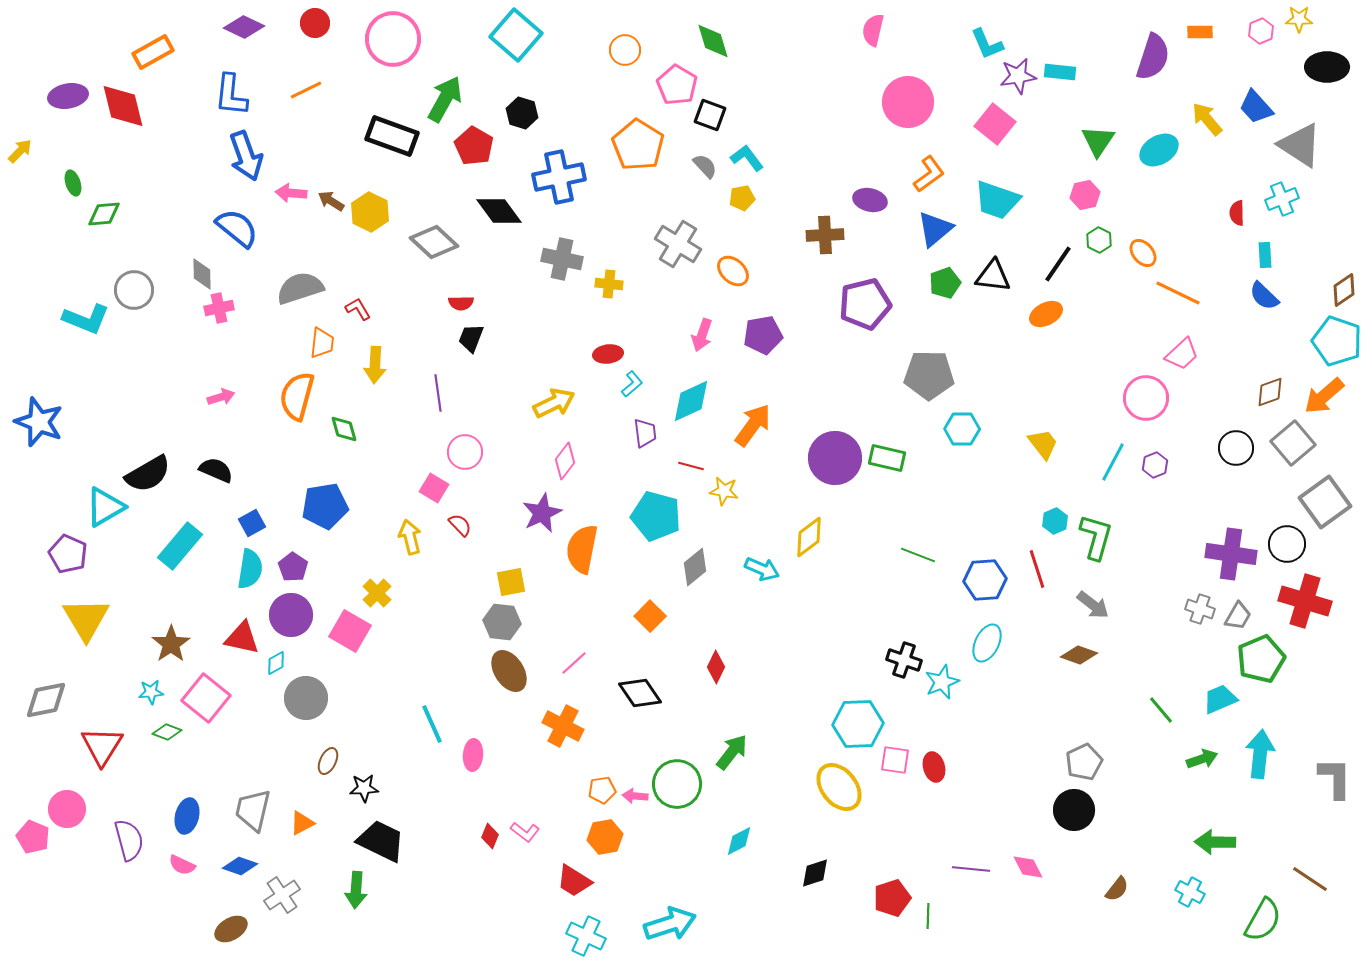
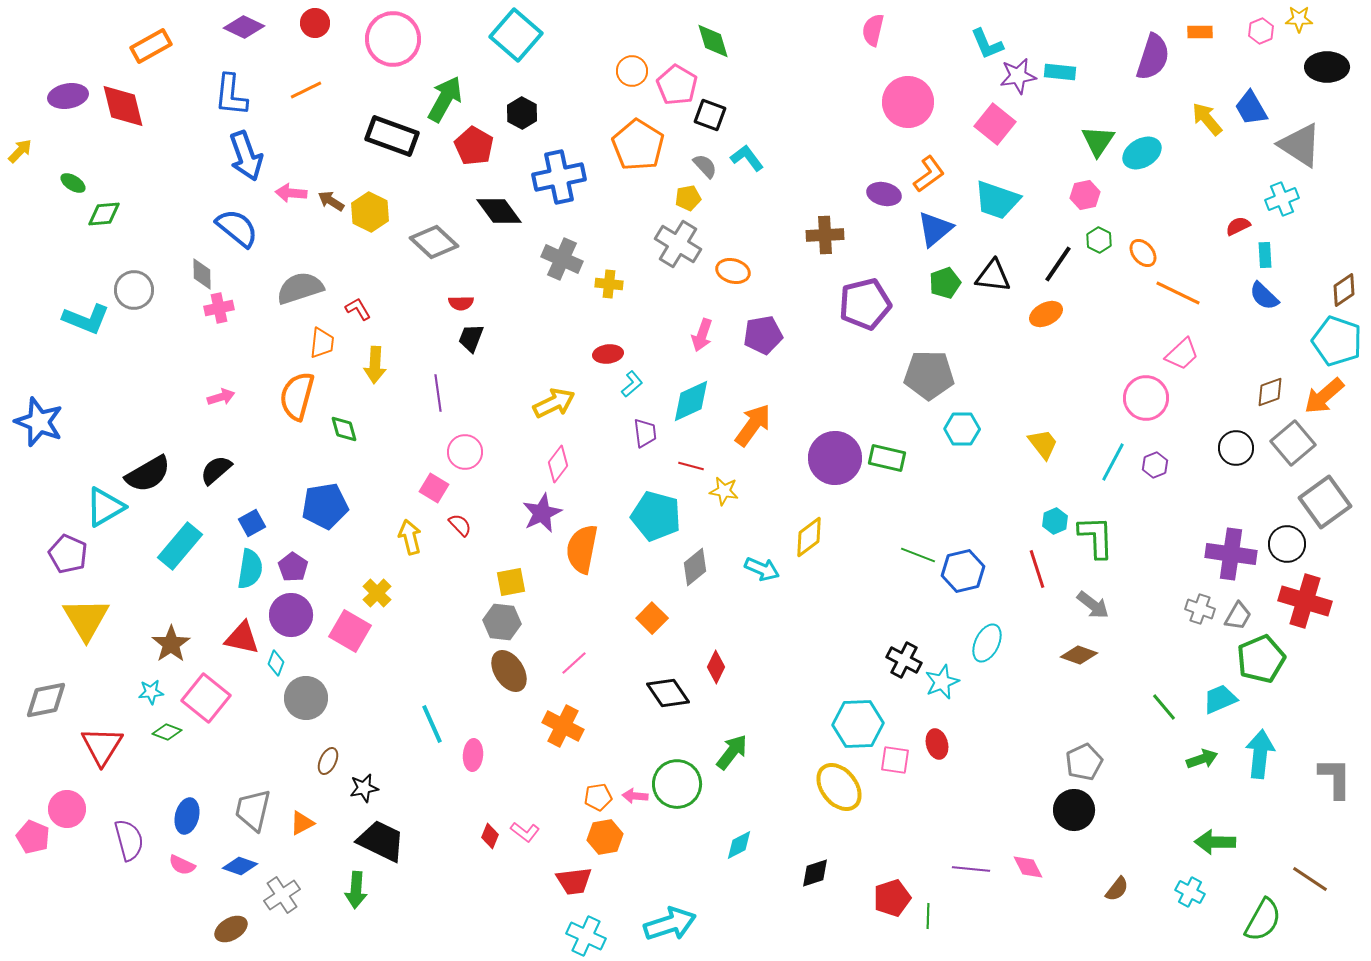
orange circle at (625, 50): moved 7 px right, 21 px down
orange rectangle at (153, 52): moved 2 px left, 6 px up
blue trapezoid at (1256, 107): moved 5 px left, 1 px down; rotated 12 degrees clockwise
black hexagon at (522, 113): rotated 12 degrees clockwise
cyan ellipse at (1159, 150): moved 17 px left, 3 px down
green ellipse at (73, 183): rotated 40 degrees counterclockwise
yellow pentagon at (742, 198): moved 54 px left
purple ellipse at (870, 200): moved 14 px right, 6 px up
red semicircle at (1237, 213): moved 1 px right, 13 px down; rotated 65 degrees clockwise
gray cross at (562, 259): rotated 12 degrees clockwise
orange ellipse at (733, 271): rotated 28 degrees counterclockwise
pink diamond at (565, 461): moved 7 px left, 3 px down
black semicircle at (216, 470): rotated 64 degrees counterclockwise
green L-shape at (1096, 537): rotated 18 degrees counterclockwise
blue hexagon at (985, 580): moved 22 px left, 9 px up; rotated 9 degrees counterclockwise
orange square at (650, 616): moved 2 px right, 2 px down
black cross at (904, 660): rotated 8 degrees clockwise
cyan diamond at (276, 663): rotated 40 degrees counterclockwise
black diamond at (640, 693): moved 28 px right
green line at (1161, 710): moved 3 px right, 3 px up
red ellipse at (934, 767): moved 3 px right, 23 px up
black star at (364, 788): rotated 8 degrees counterclockwise
orange pentagon at (602, 790): moved 4 px left, 7 px down
cyan diamond at (739, 841): moved 4 px down
red trapezoid at (574, 881): rotated 39 degrees counterclockwise
